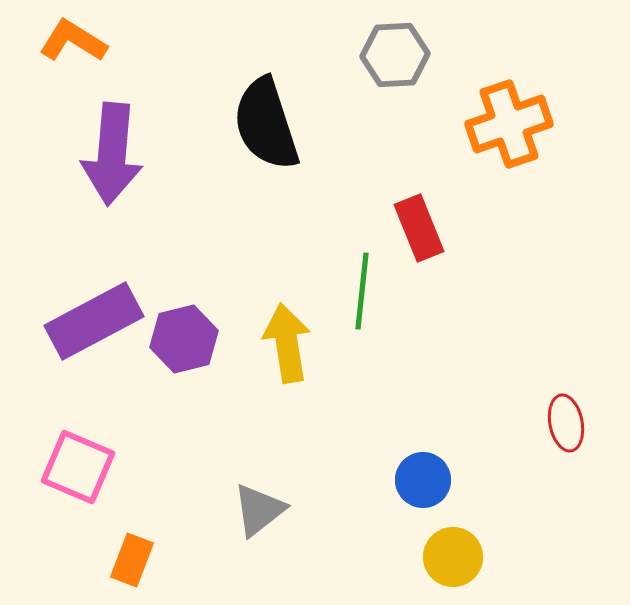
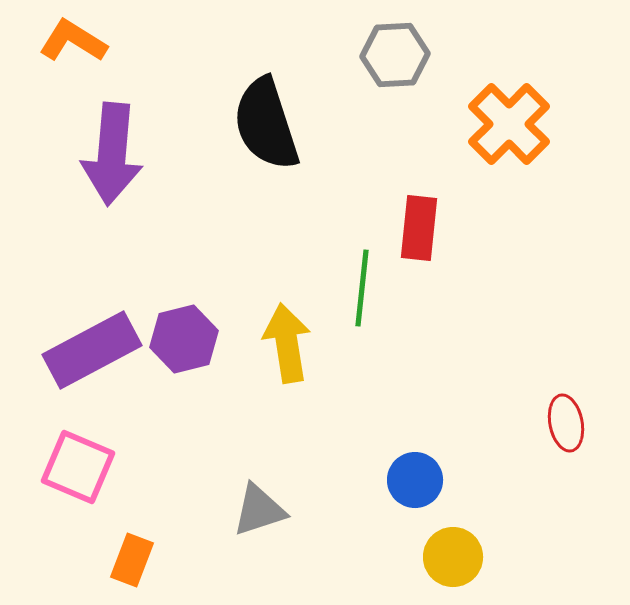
orange cross: rotated 26 degrees counterclockwise
red rectangle: rotated 28 degrees clockwise
green line: moved 3 px up
purple rectangle: moved 2 px left, 29 px down
blue circle: moved 8 px left
gray triangle: rotated 20 degrees clockwise
